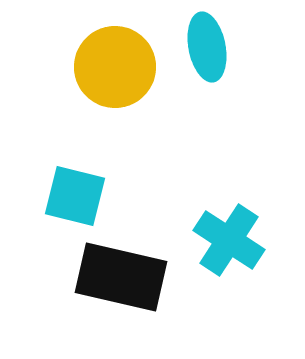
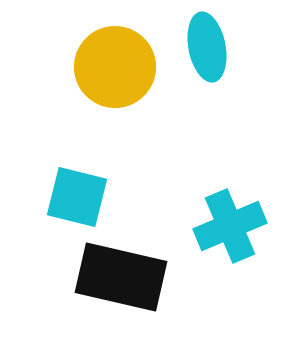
cyan square: moved 2 px right, 1 px down
cyan cross: moved 1 px right, 14 px up; rotated 34 degrees clockwise
